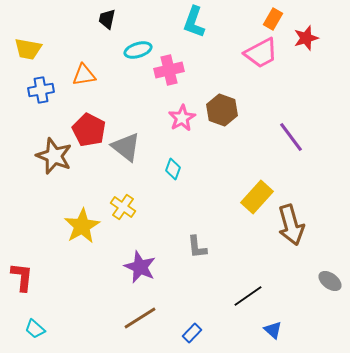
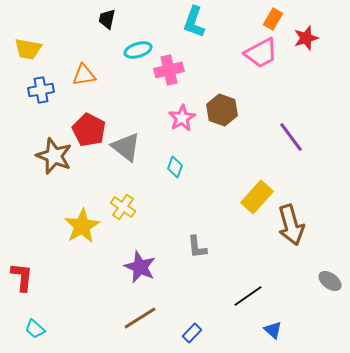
cyan diamond: moved 2 px right, 2 px up
